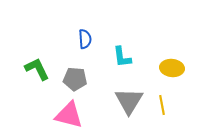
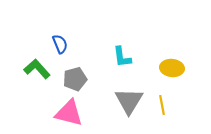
blue semicircle: moved 25 px left, 5 px down; rotated 18 degrees counterclockwise
green L-shape: rotated 16 degrees counterclockwise
gray pentagon: rotated 20 degrees counterclockwise
pink triangle: moved 2 px up
